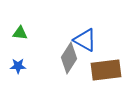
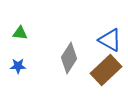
blue triangle: moved 25 px right
brown rectangle: rotated 36 degrees counterclockwise
